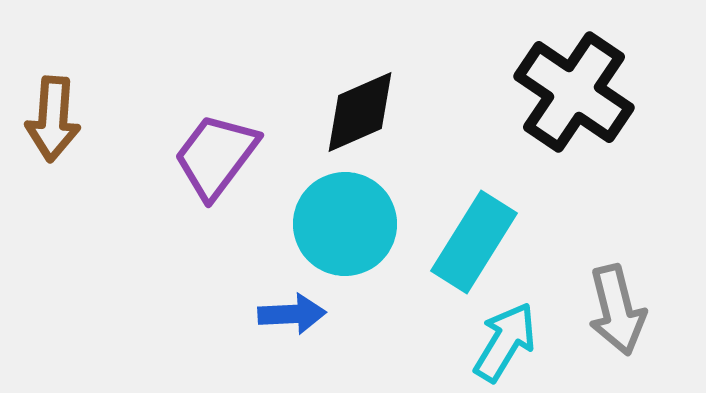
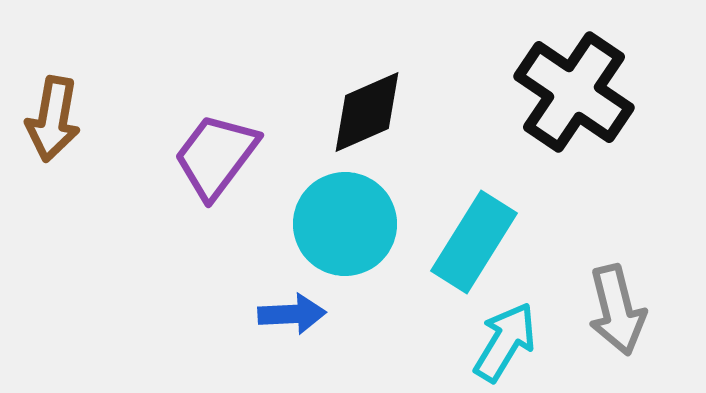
black diamond: moved 7 px right
brown arrow: rotated 6 degrees clockwise
